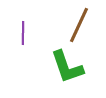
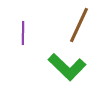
green L-shape: rotated 27 degrees counterclockwise
